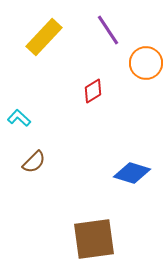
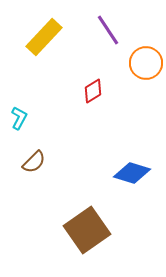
cyan L-shape: rotated 75 degrees clockwise
brown square: moved 7 px left, 9 px up; rotated 27 degrees counterclockwise
